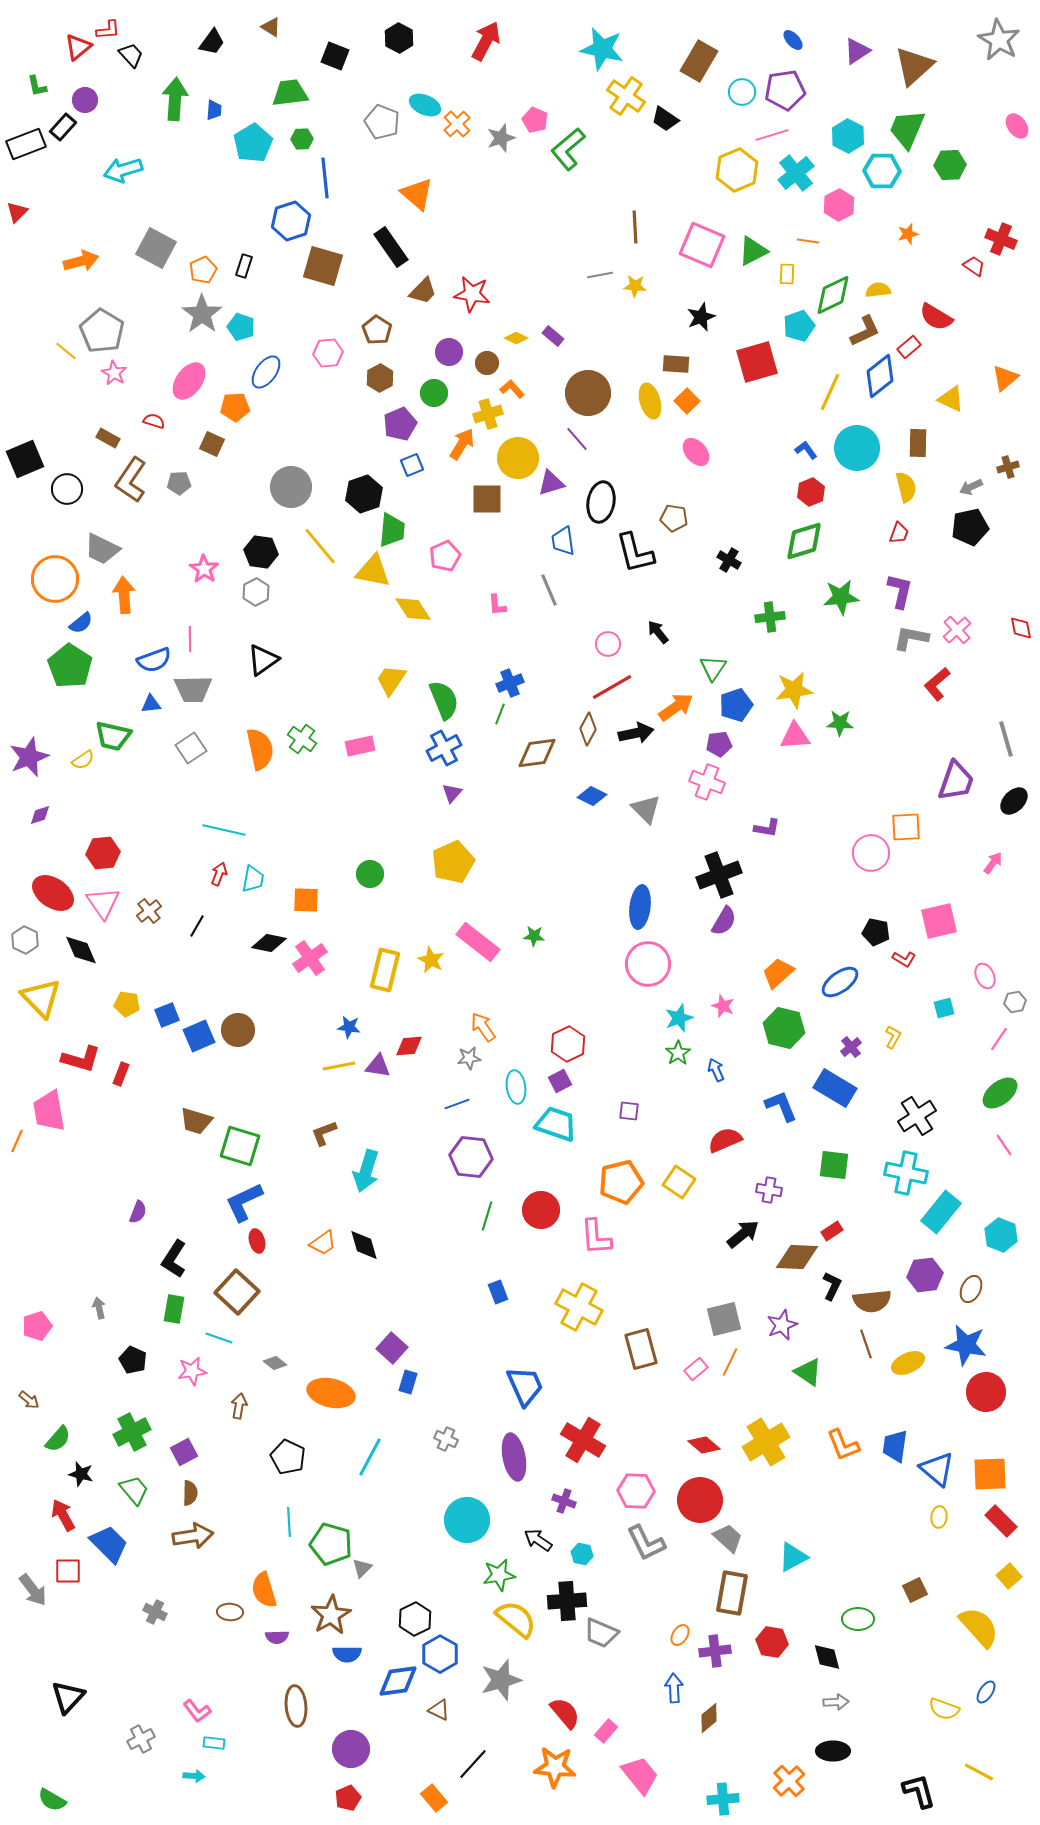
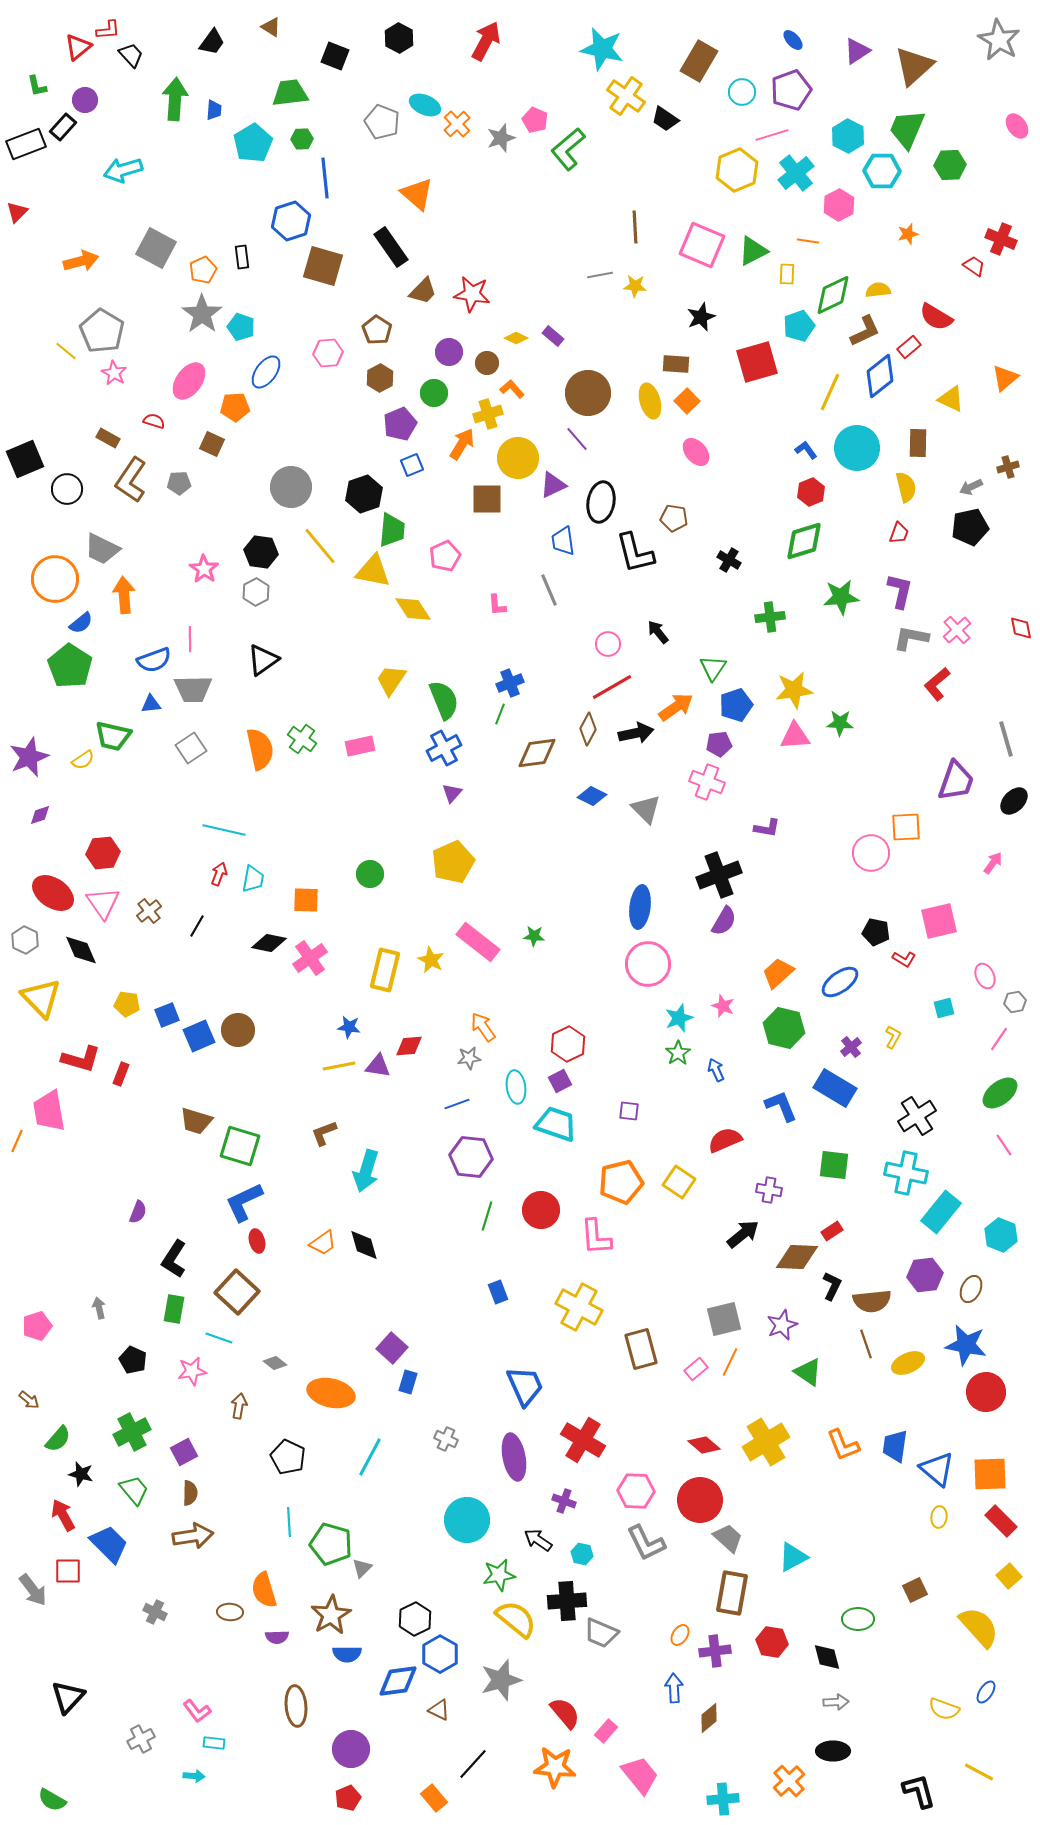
purple pentagon at (785, 90): moved 6 px right; rotated 12 degrees counterclockwise
black rectangle at (244, 266): moved 2 px left, 9 px up; rotated 25 degrees counterclockwise
purple triangle at (551, 483): moved 2 px right, 2 px down; rotated 8 degrees counterclockwise
